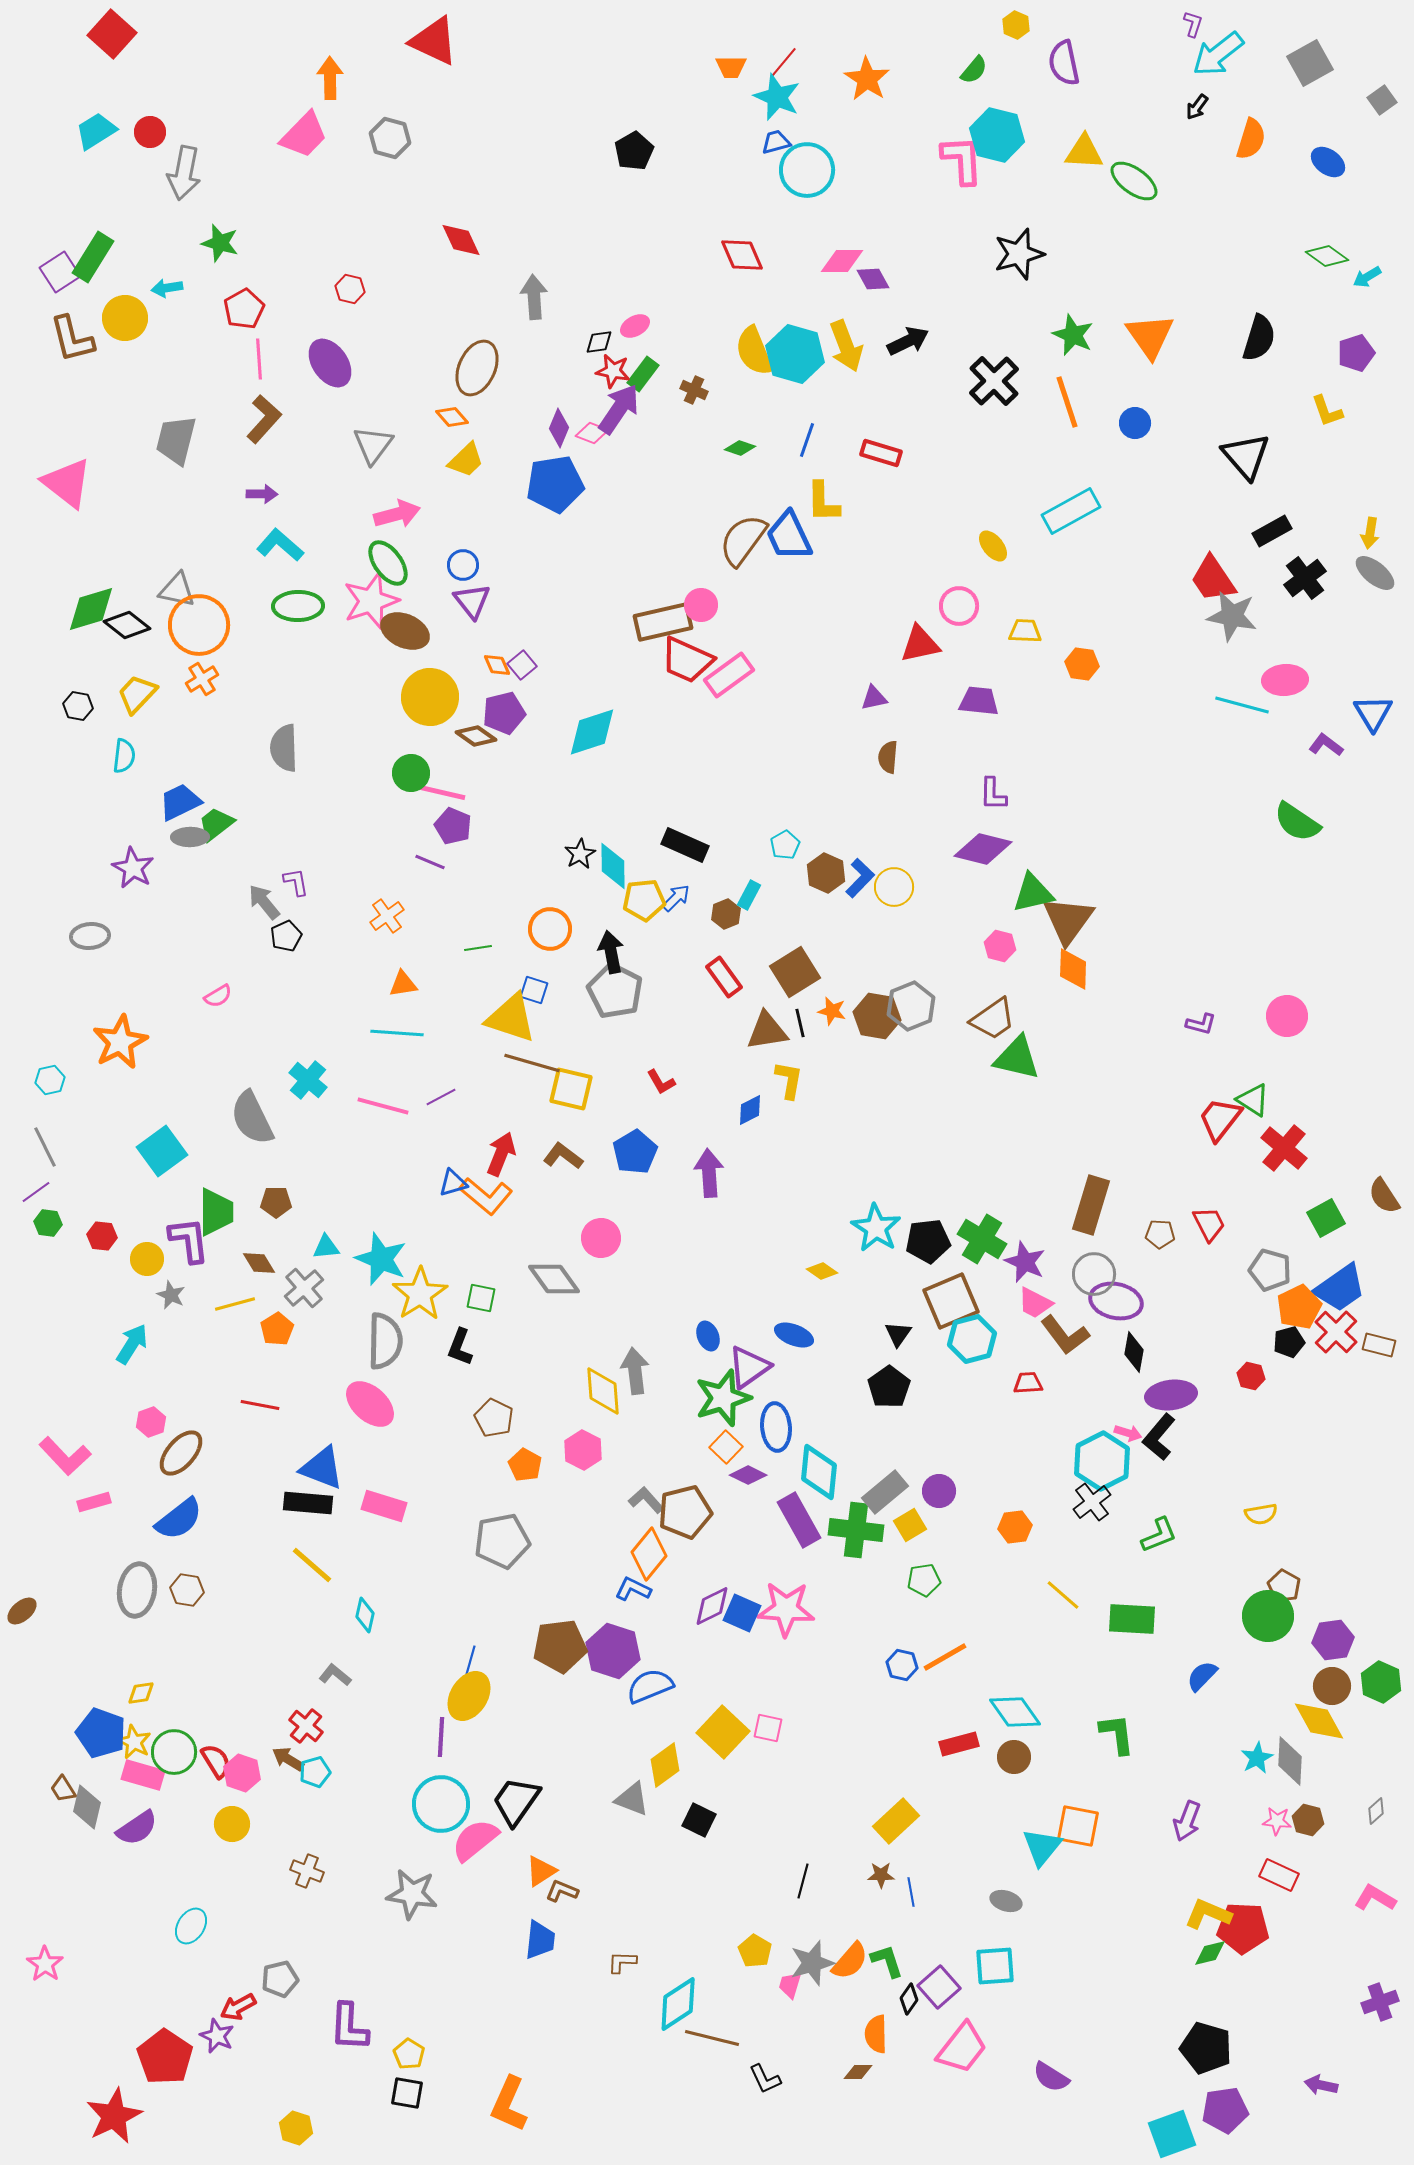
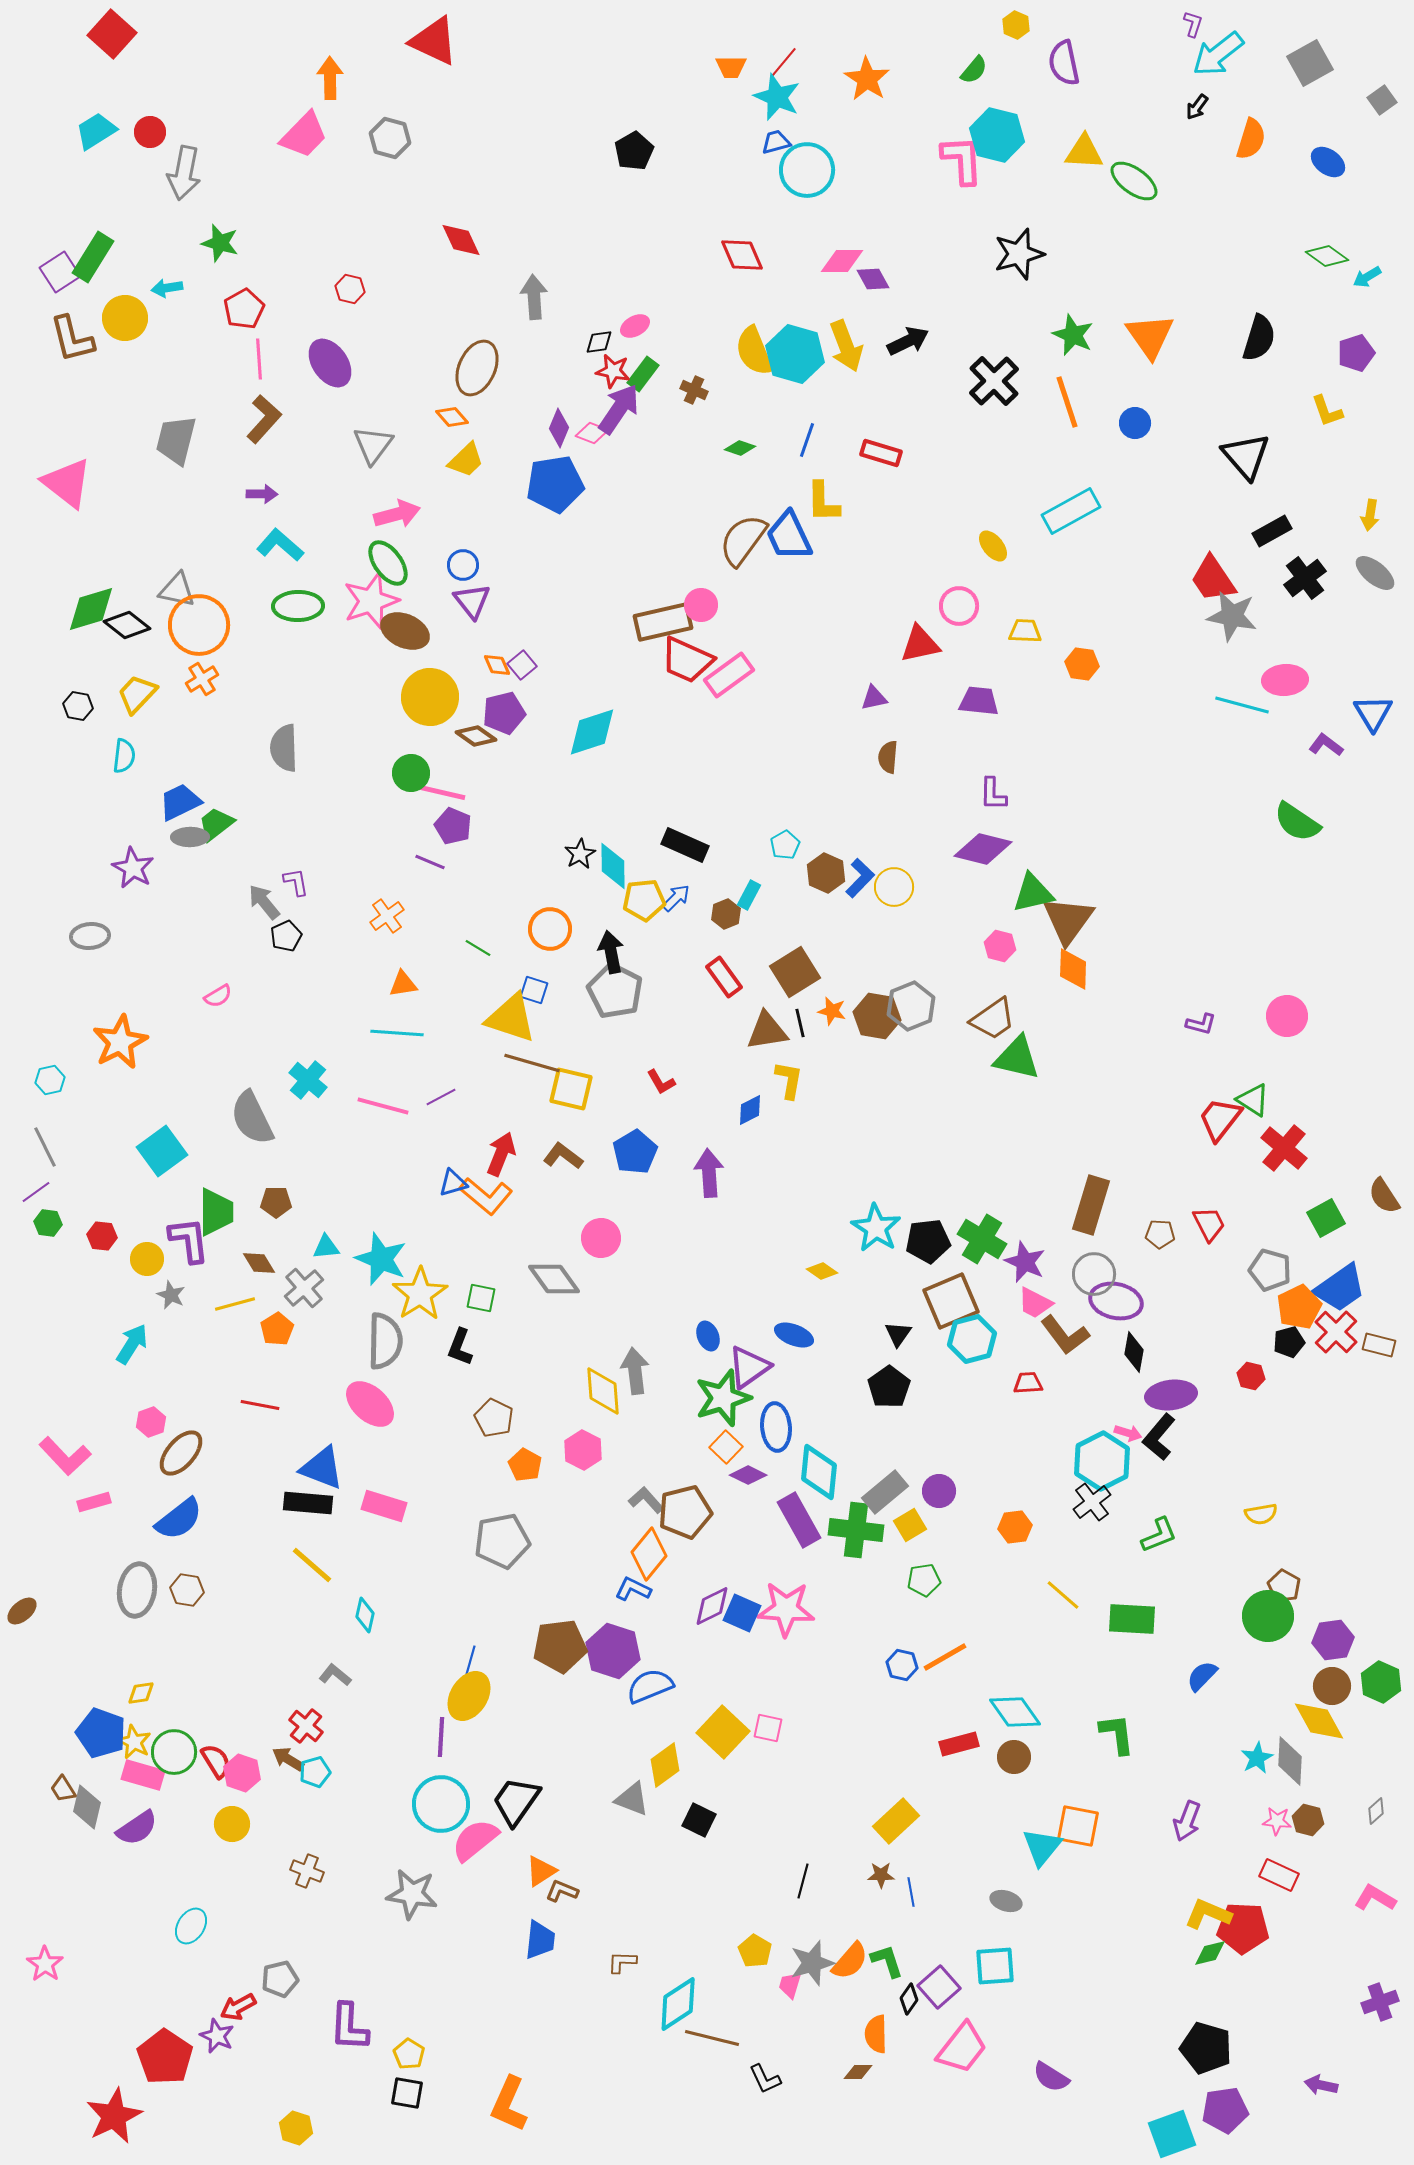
yellow arrow at (1370, 533): moved 18 px up
green line at (478, 948): rotated 40 degrees clockwise
